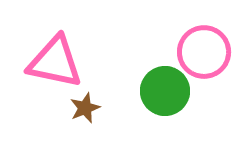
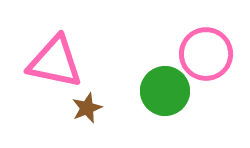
pink circle: moved 2 px right, 2 px down
brown star: moved 2 px right
